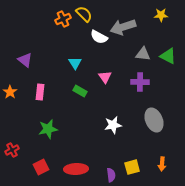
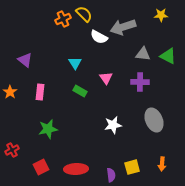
pink triangle: moved 1 px right, 1 px down
